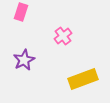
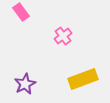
pink rectangle: rotated 54 degrees counterclockwise
purple star: moved 1 px right, 24 px down
